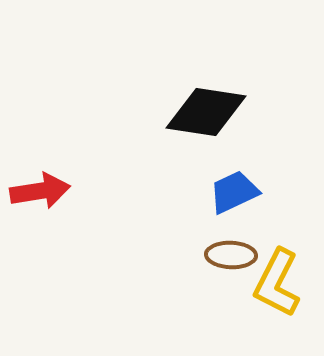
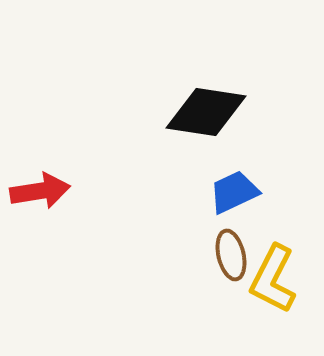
brown ellipse: rotated 75 degrees clockwise
yellow L-shape: moved 4 px left, 4 px up
